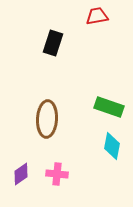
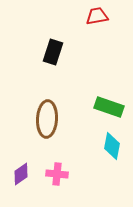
black rectangle: moved 9 px down
